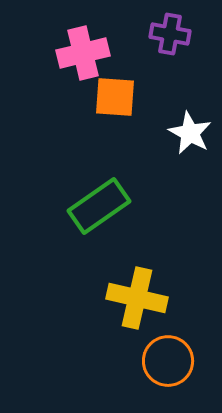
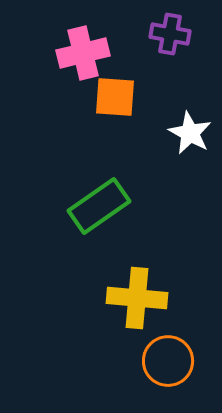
yellow cross: rotated 8 degrees counterclockwise
